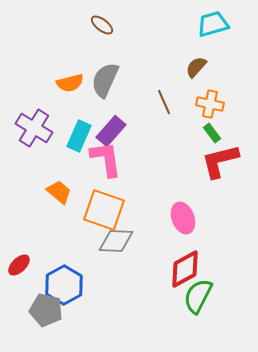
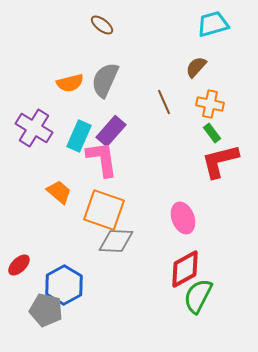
pink L-shape: moved 4 px left
